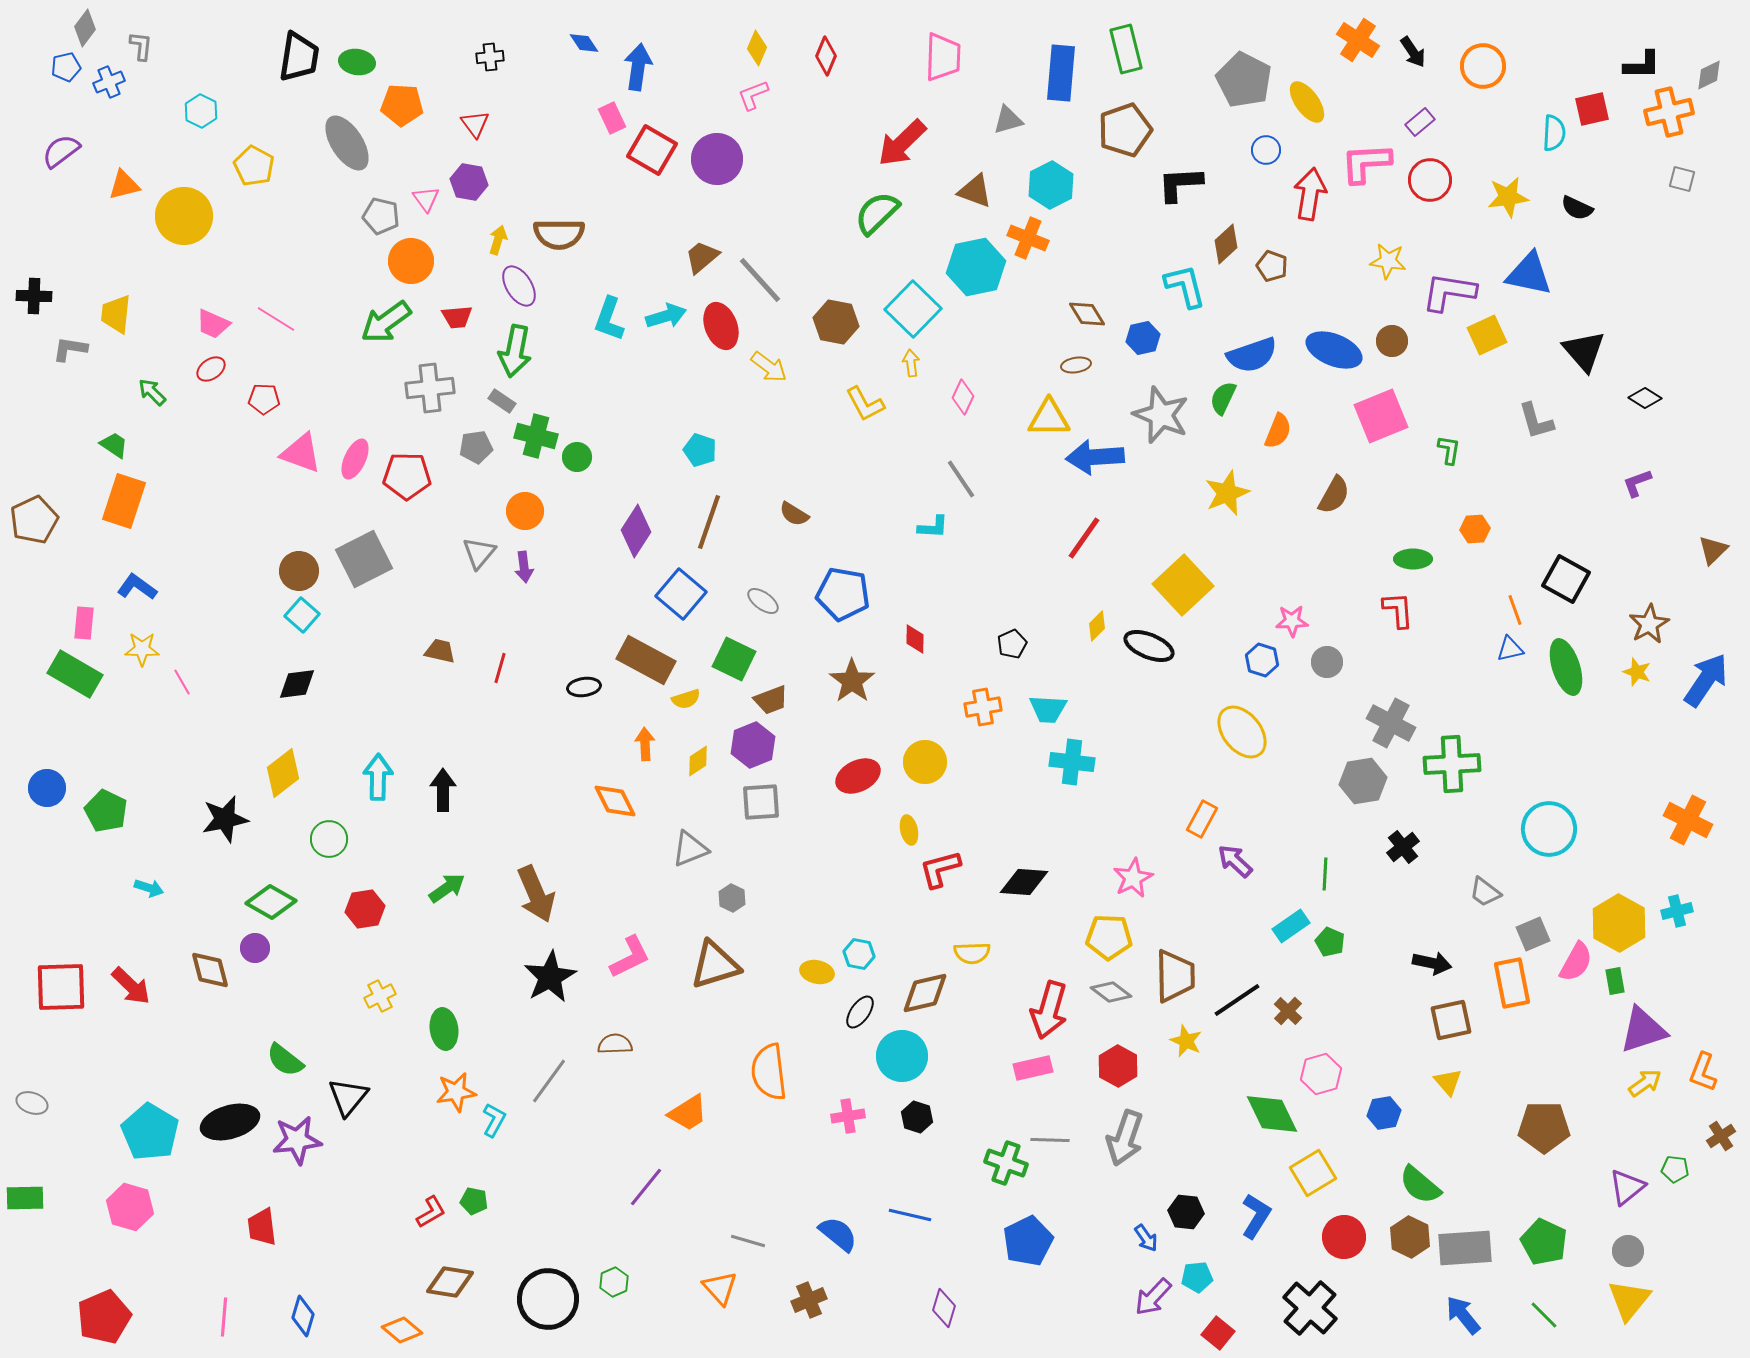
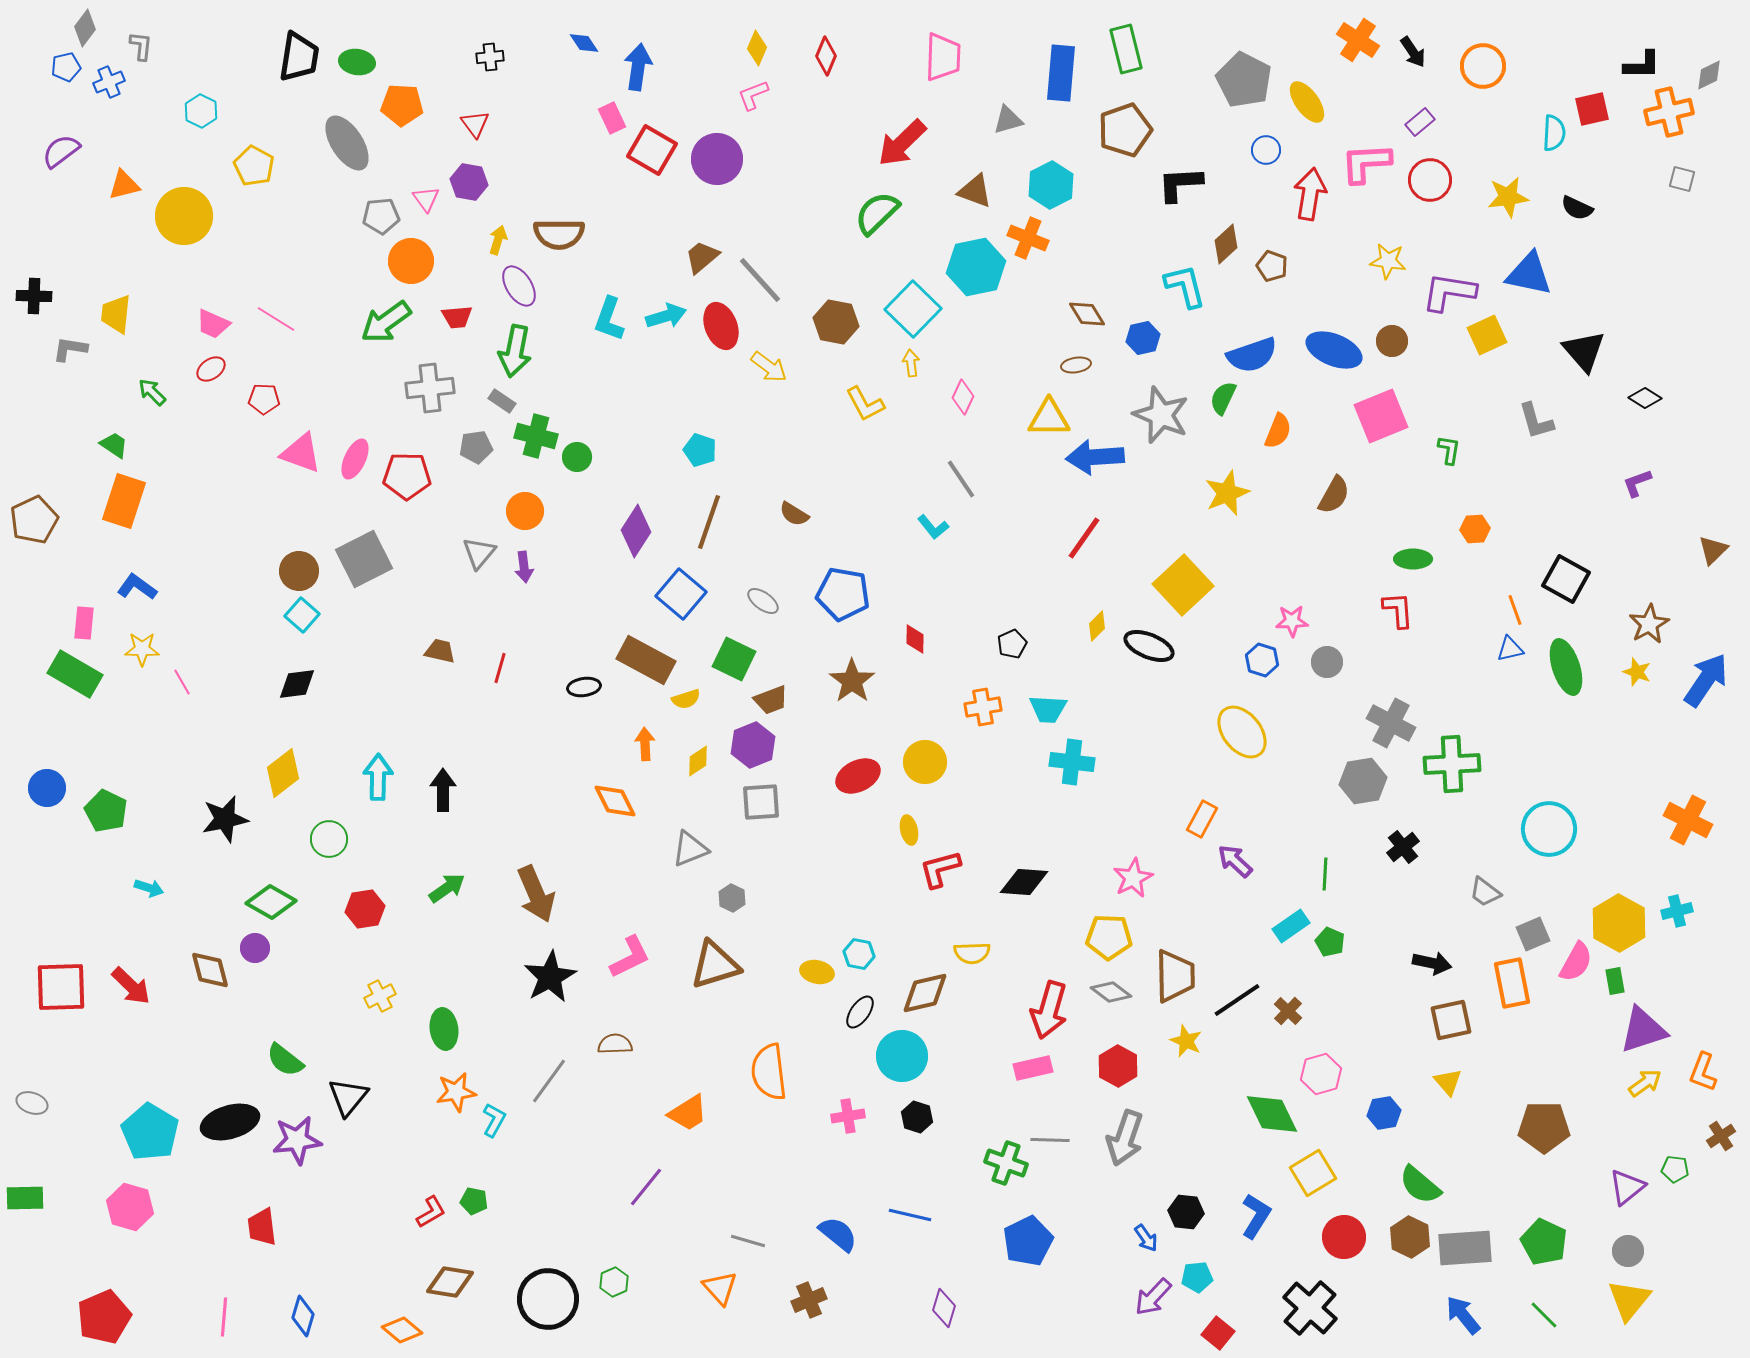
gray pentagon at (381, 216): rotated 18 degrees counterclockwise
cyan L-shape at (933, 527): rotated 48 degrees clockwise
